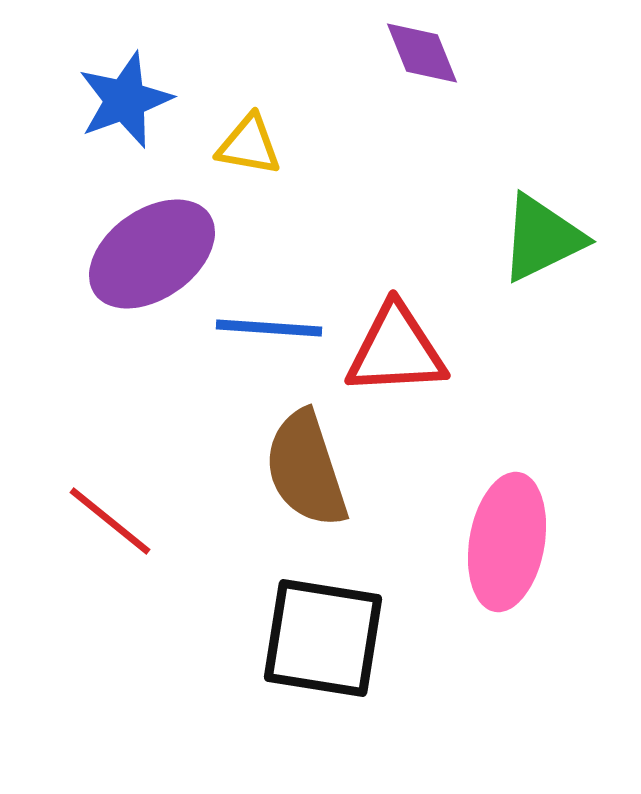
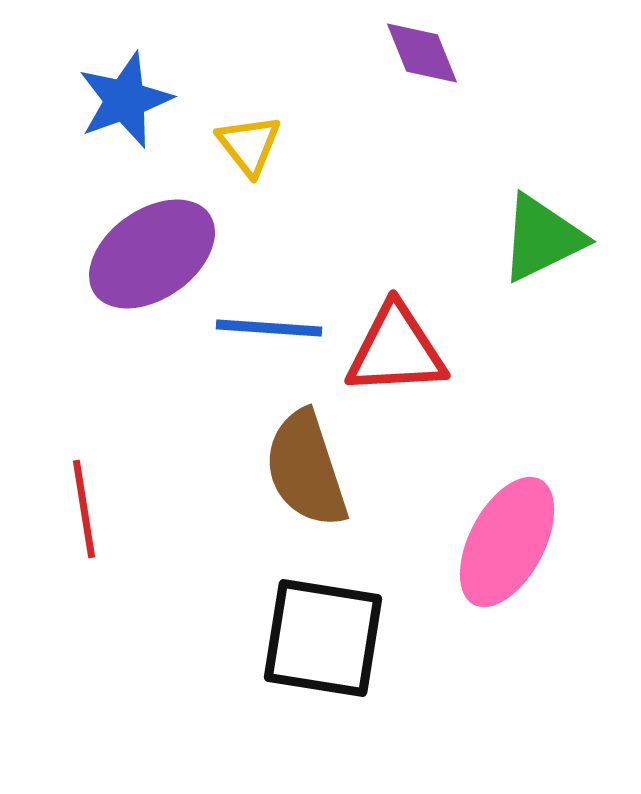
yellow triangle: rotated 42 degrees clockwise
red line: moved 26 px left, 12 px up; rotated 42 degrees clockwise
pink ellipse: rotated 18 degrees clockwise
